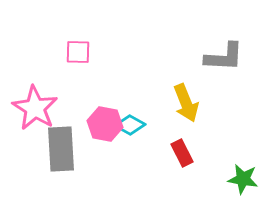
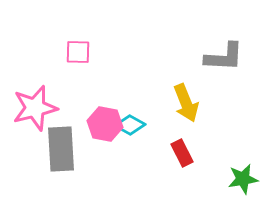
pink star: rotated 27 degrees clockwise
green star: rotated 20 degrees counterclockwise
